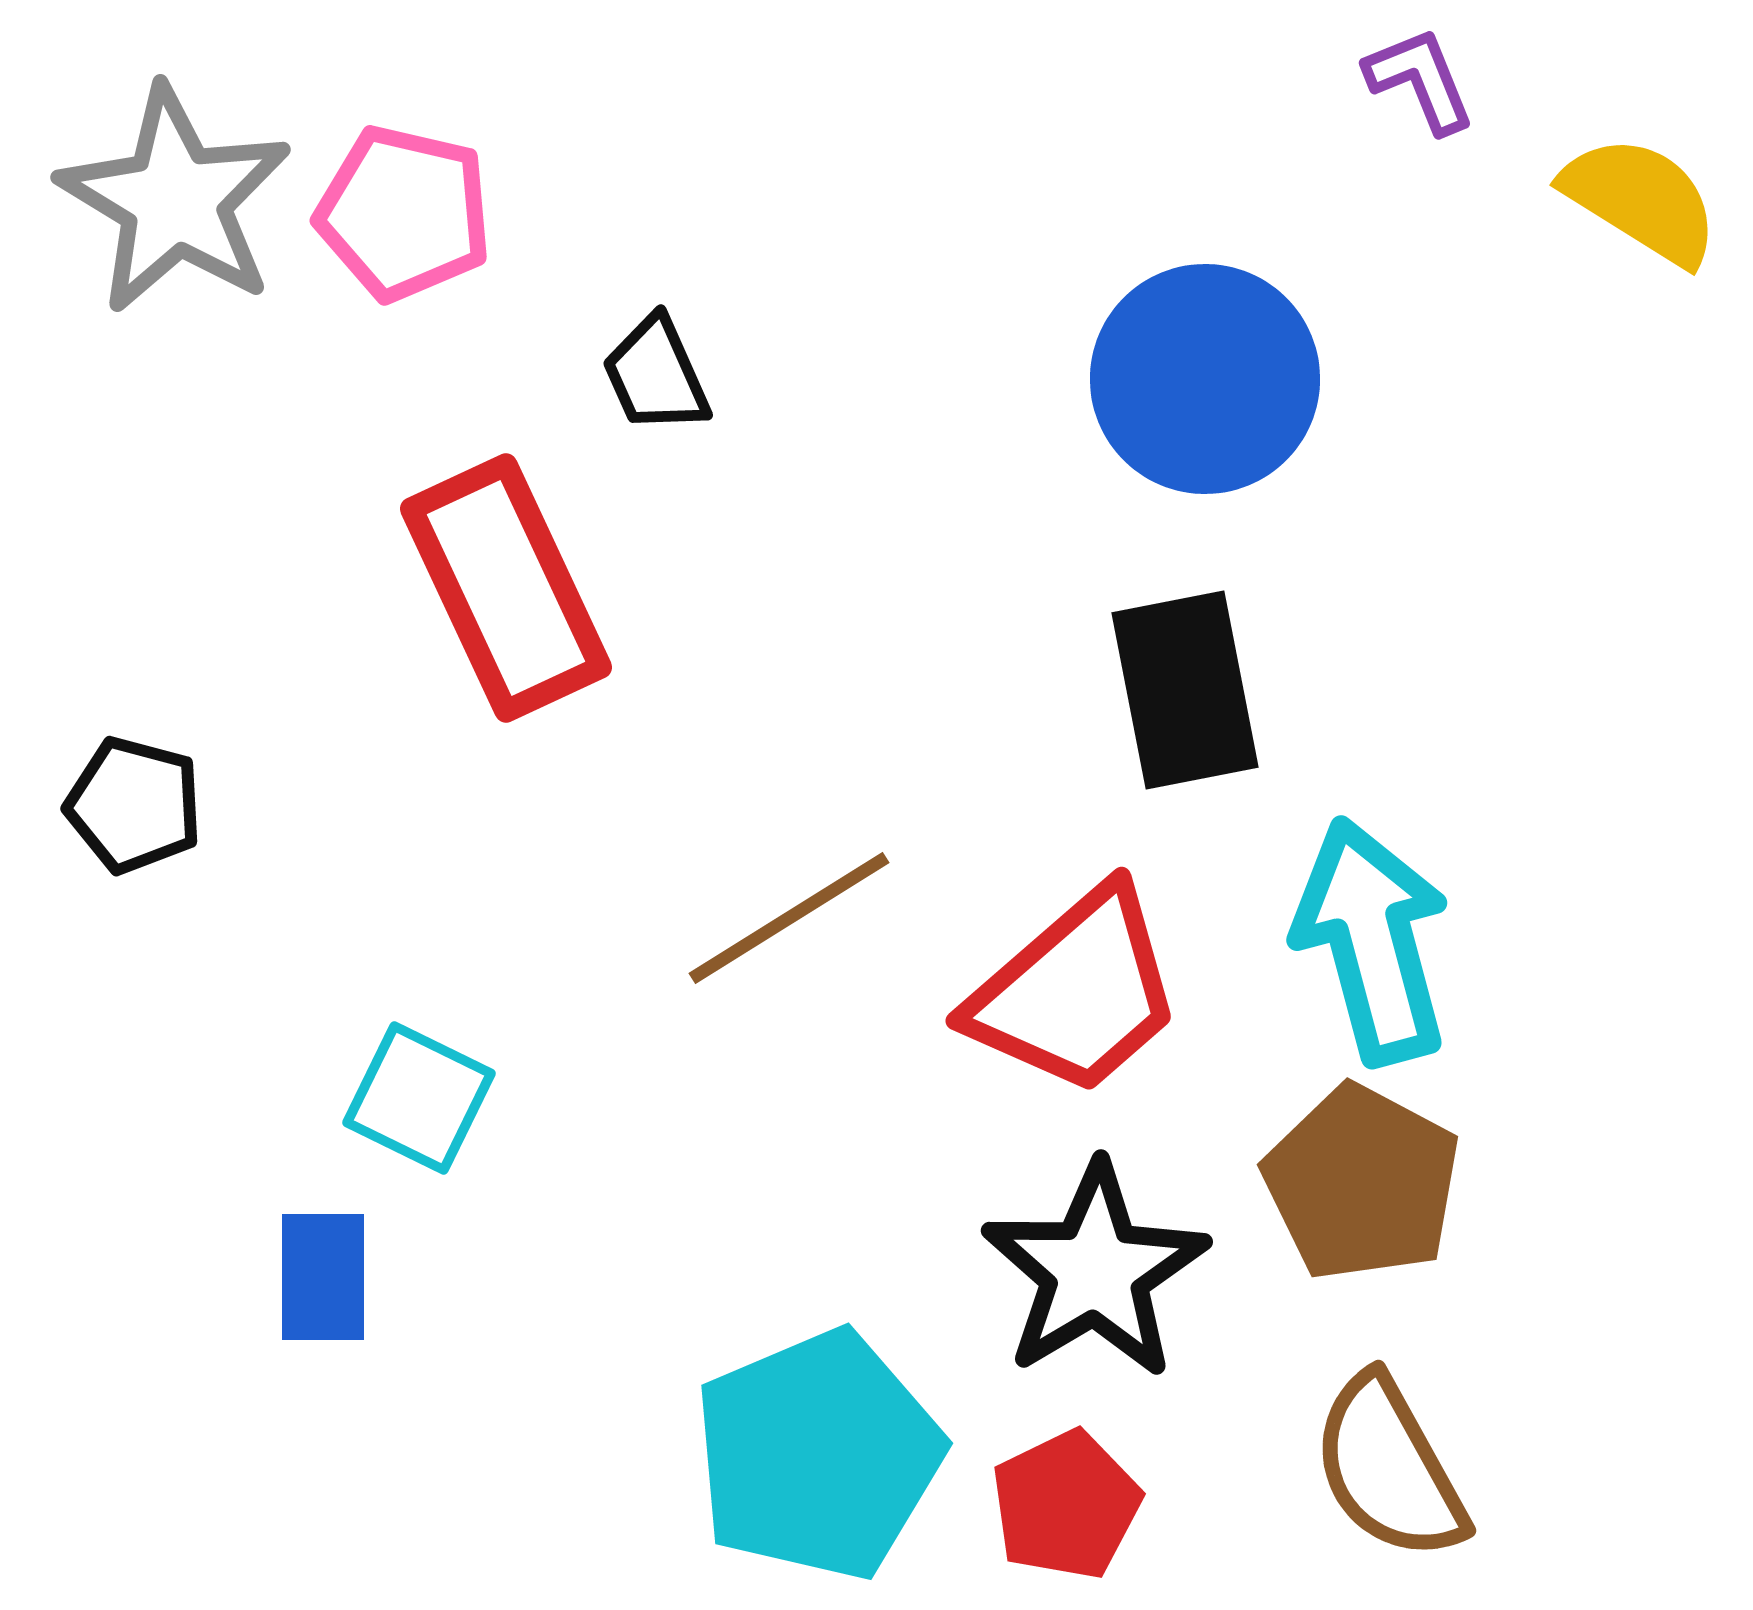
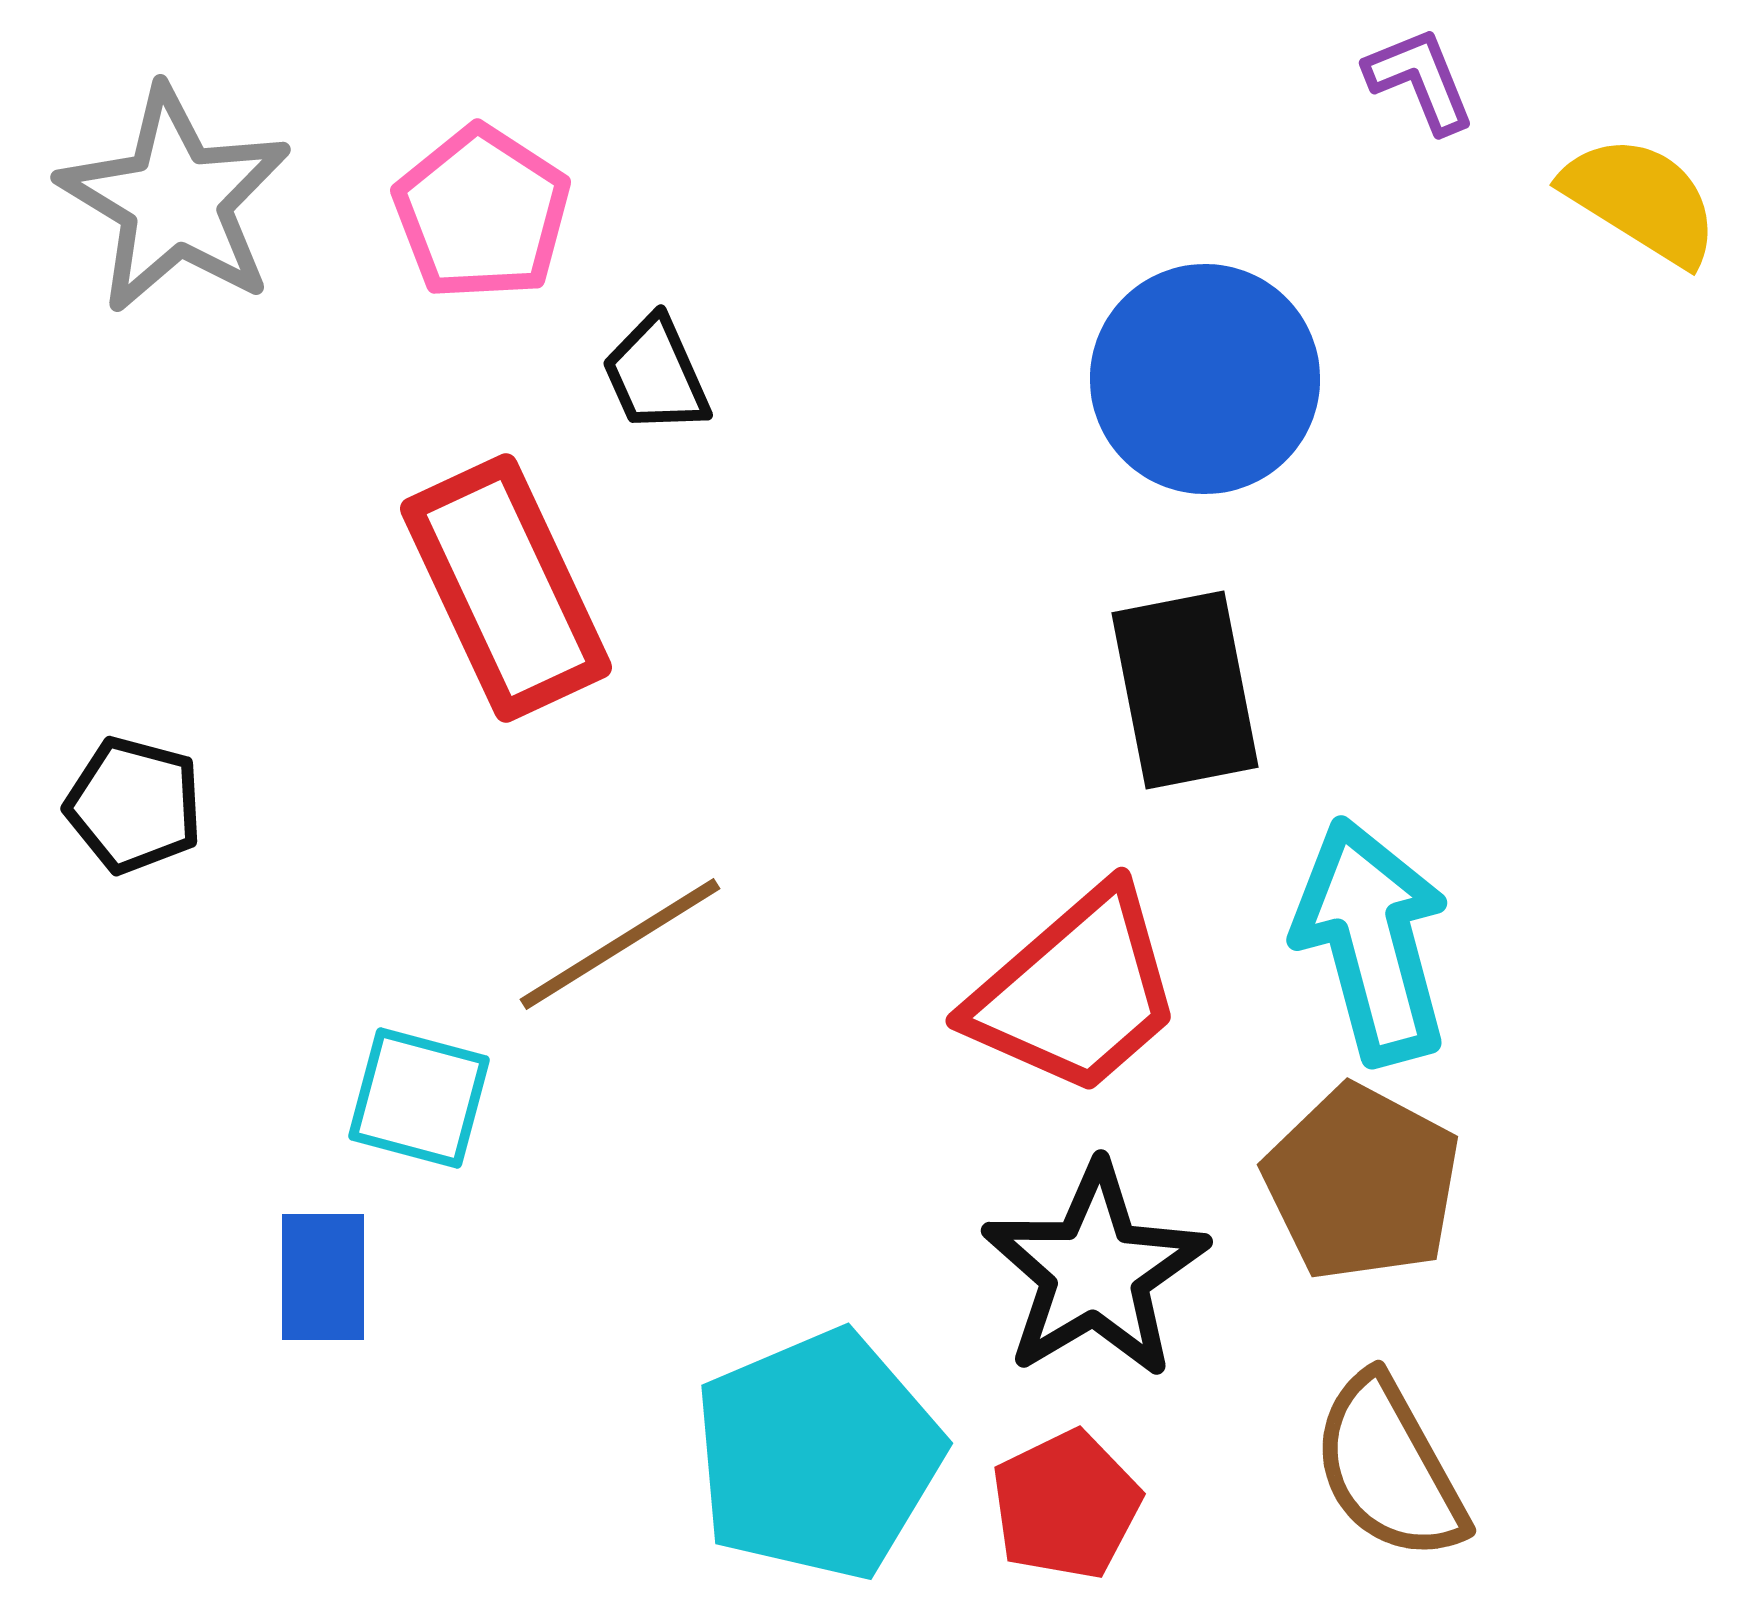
pink pentagon: moved 78 px right; rotated 20 degrees clockwise
brown line: moved 169 px left, 26 px down
cyan square: rotated 11 degrees counterclockwise
